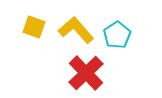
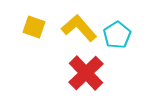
yellow L-shape: moved 3 px right, 2 px up
